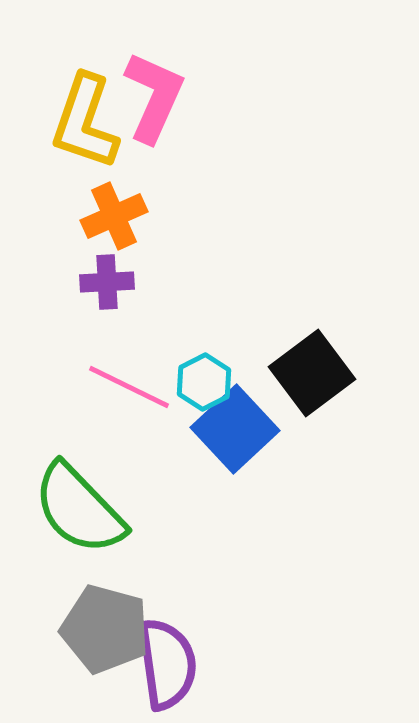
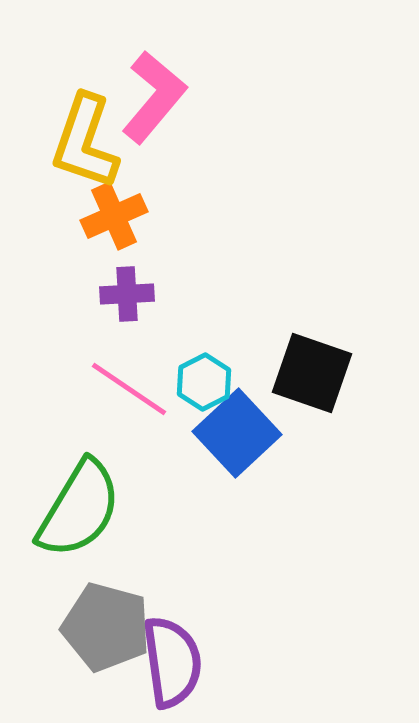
pink L-shape: rotated 16 degrees clockwise
yellow L-shape: moved 20 px down
purple cross: moved 20 px right, 12 px down
black square: rotated 34 degrees counterclockwise
pink line: moved 2 px down; rotated 8 degrees clockwise
blue square: moved 2 px right, 4 px down
green semicircle: rotated 105 degrees counterclockwise
gray pentagon: moved 1 px right, 2 px up
purple semicircle: moved 5 px right, 2 px up
